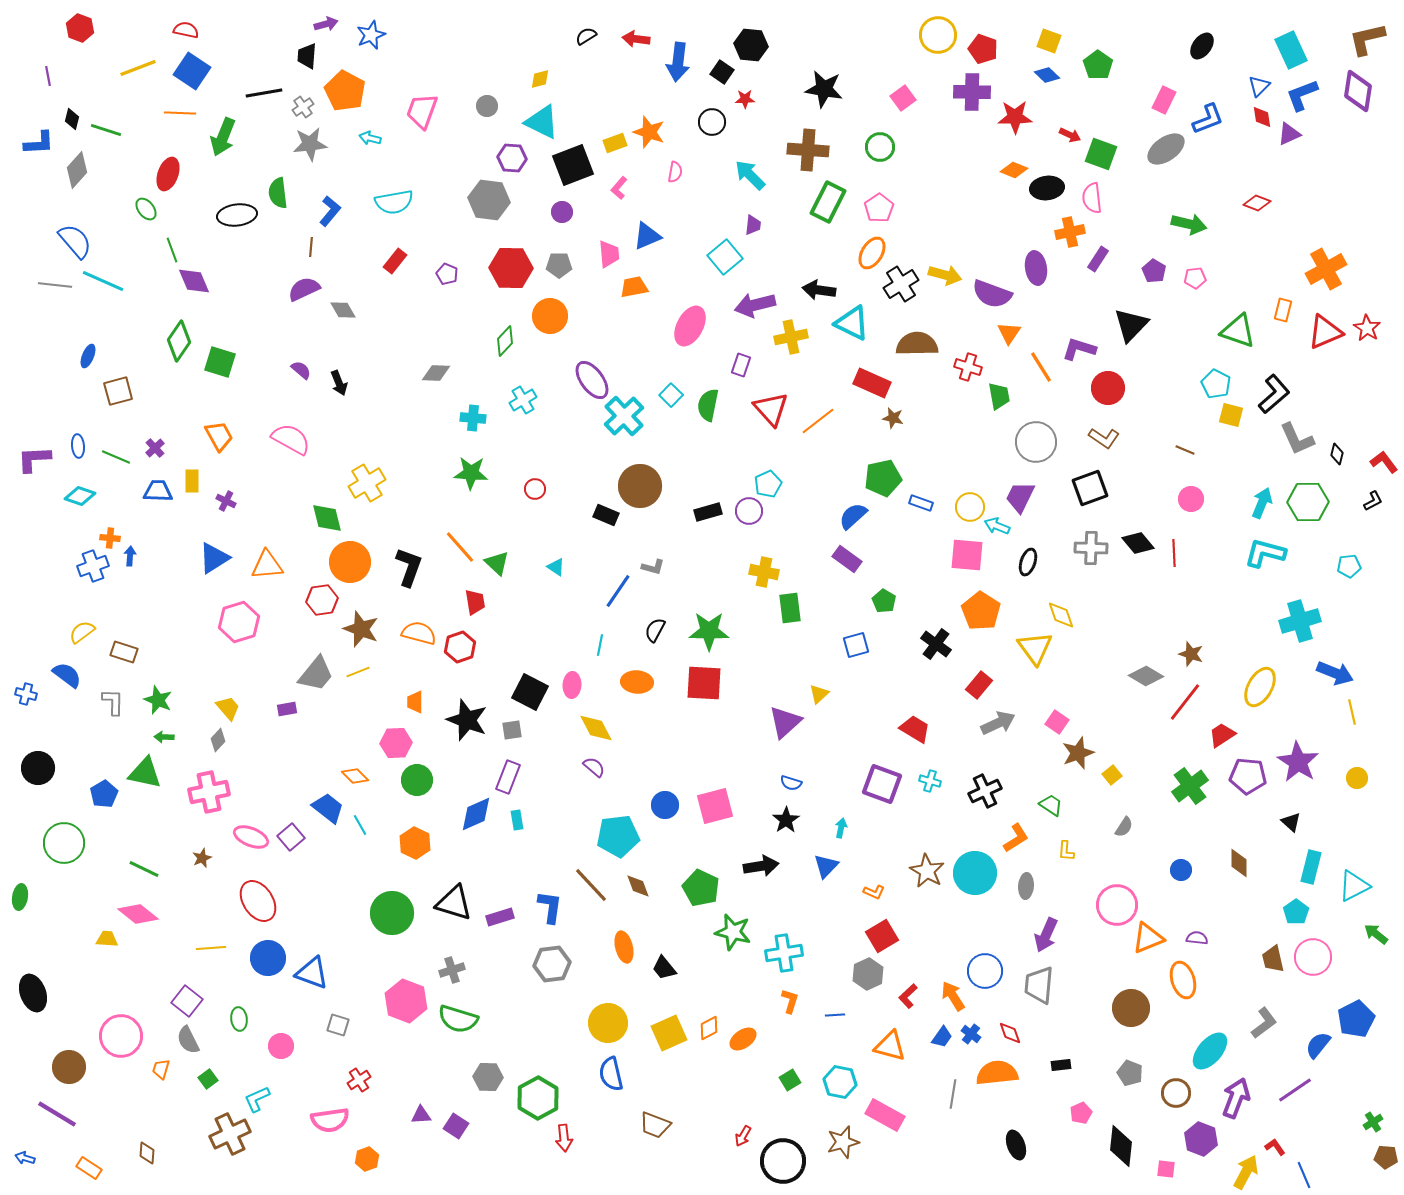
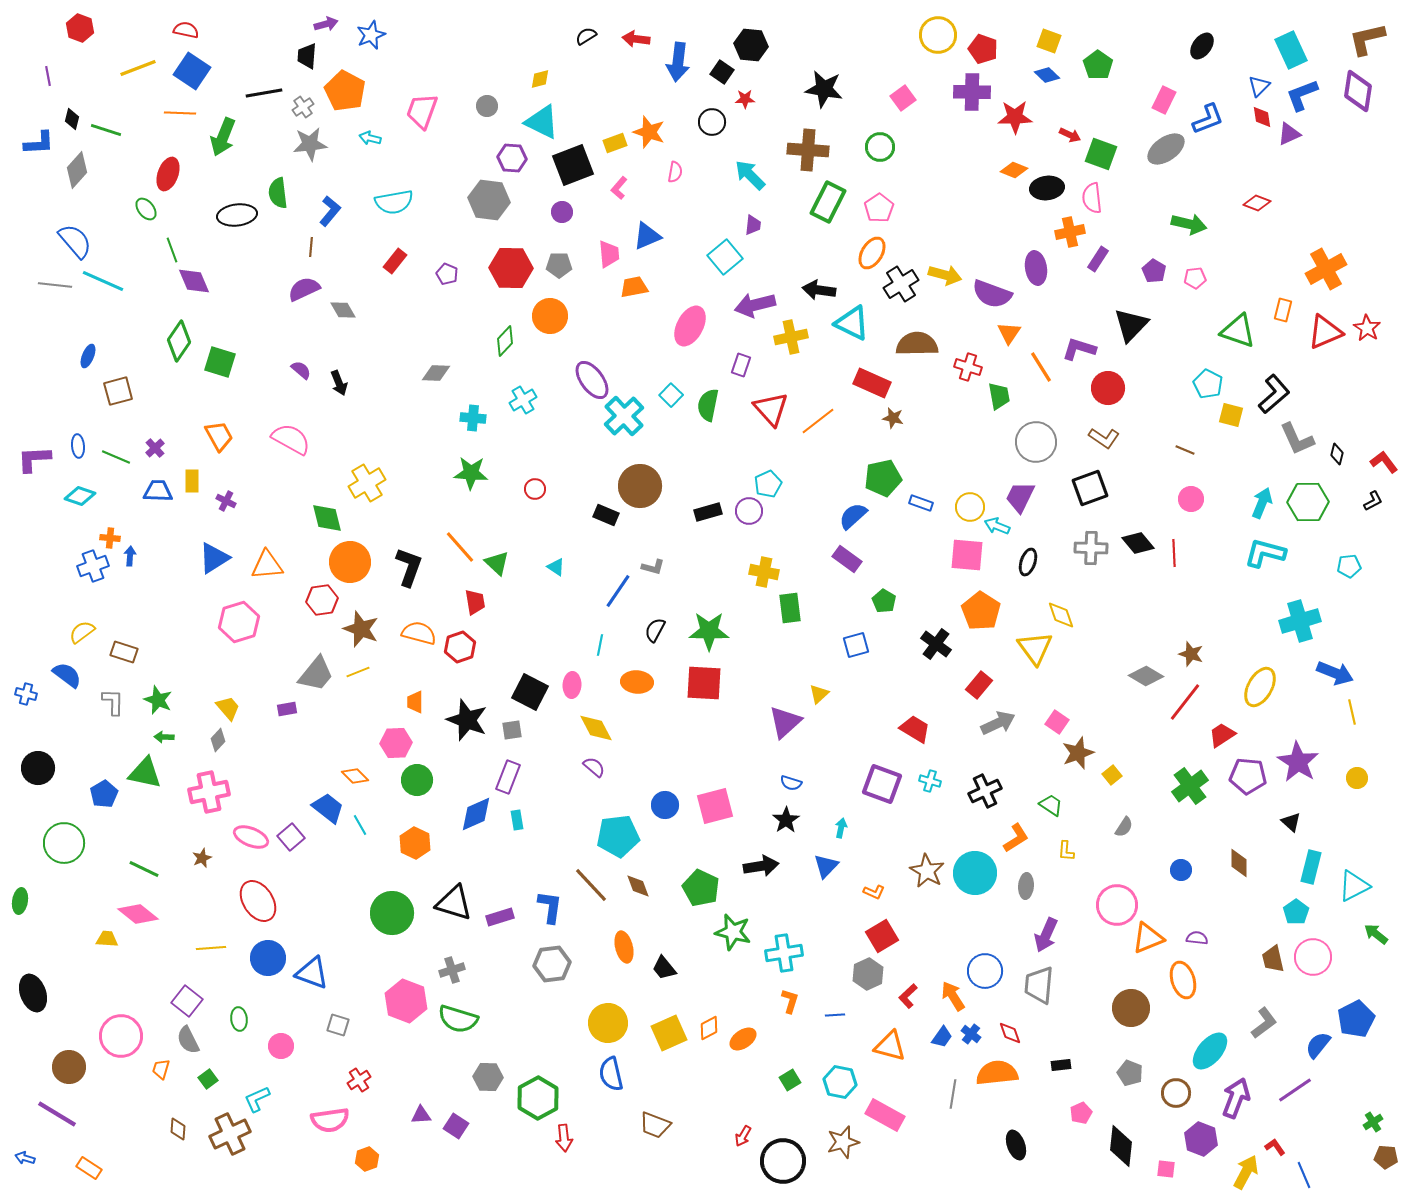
cyan pentagon at (1216, 384): moved 8 px left
green ellipse at (20, 897): moved 4 px down
brown diamond at (147, 1153): moved 31 px right, 24 px up
